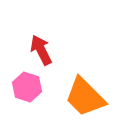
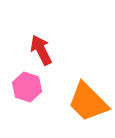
orange trapezoid: moved 3 px right, 5 px down
